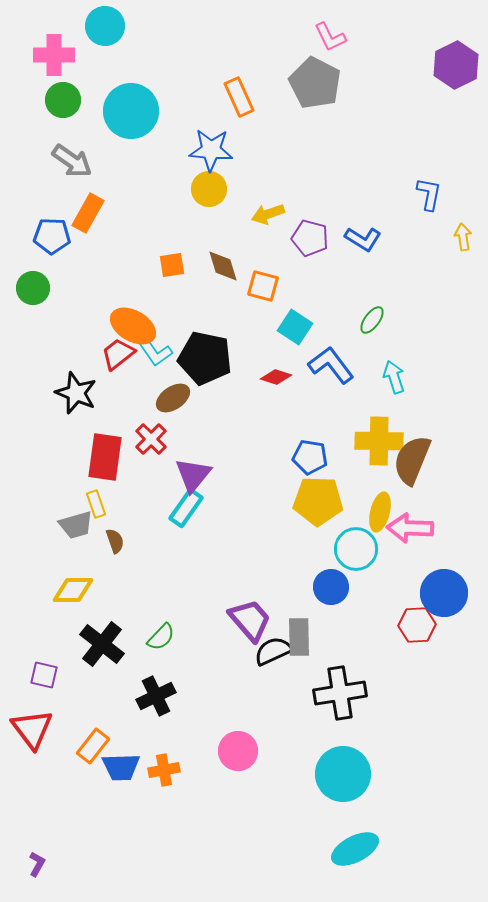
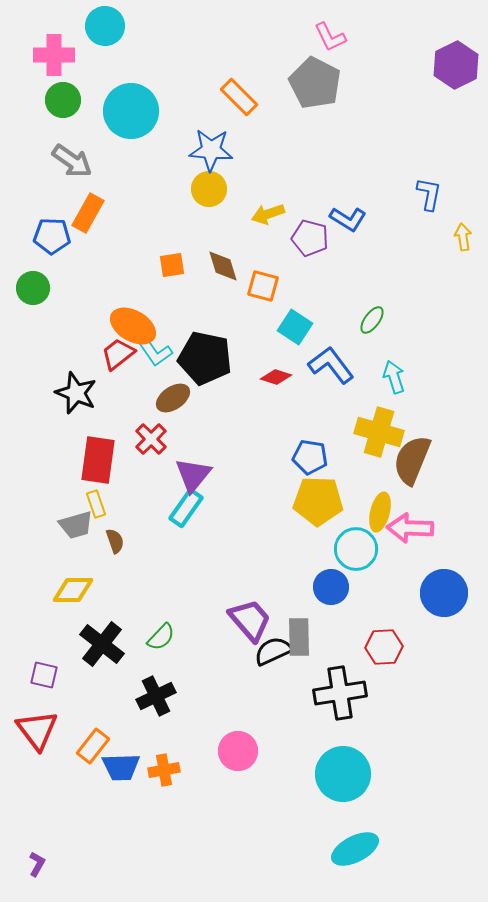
orange rectangle at (239, 97): rotated 21 degrees counterclockwise
blue L-shape at (363, 239): moved 15 px left, 20 px up
yellow cross at (379, 441): moved 9 px up; rotated 15 degrees clockwise
red rectangle at (105, 457): moved 7 px left, 3 px down
red hexagon at (417, 625): moved 33 px left, 22 px down
red triangle at (32, 729): moved 5 px right, 1 px down
